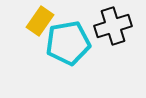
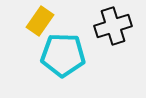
cyan pentagon: moved 5 px left, 12 px down; rotated 12 degrees clockwise
